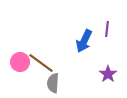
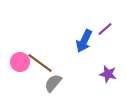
purple line: moved 2 px left; rotated 42 degrees clockwise
brown line: moved 1 px left
purple star: rotated 24 degrees counterclockwise
gray semicircle: rotated 36 degrees clockwise
